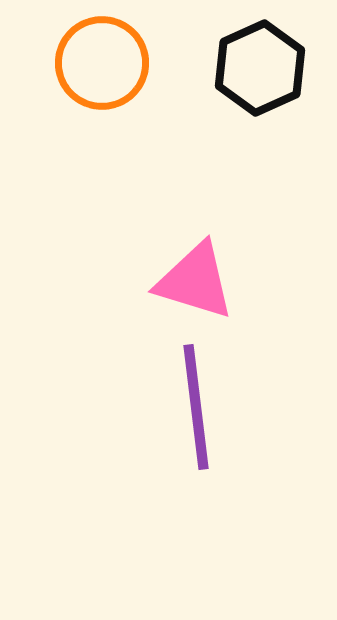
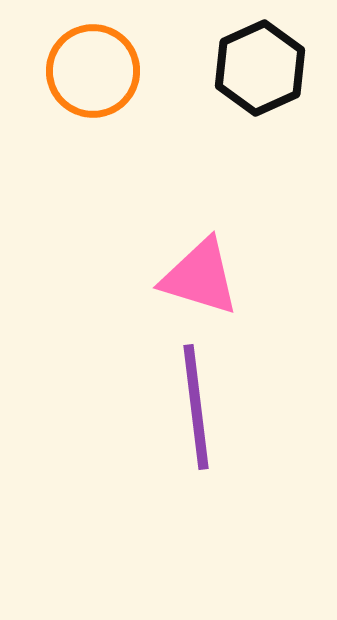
orange circle: moved 9 px left, 8 px down
pink triangle: moved 5 px right, 4 px up
